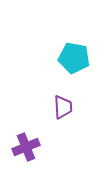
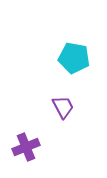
purple trapezoid: rotated 25 degrees counterclockwise
